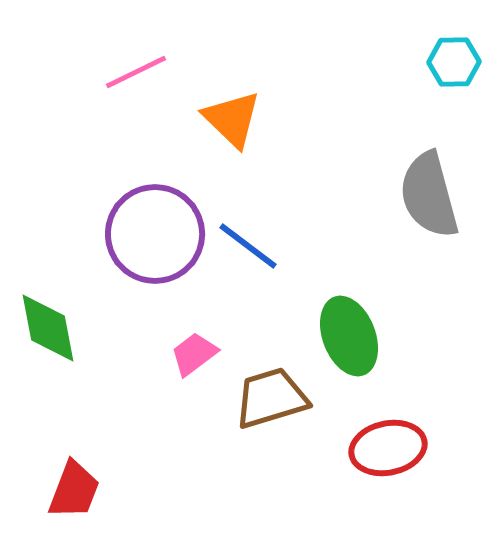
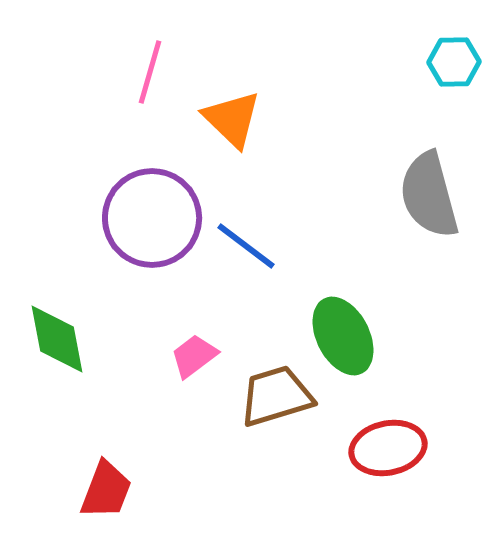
pink line: moved 14 px right; rotated 48 degrees counterclockwise
purple circle: moved 3 px left, 16 px up
blue line: moved 2 px left
green diamond: moved 9 px right, 11 px down
green ellipse: moved 6 px left; rotated 6 degrees counterclockwise
pink trapezoid: moved 2 px down
brown trapezoid: moved 5 px right, 2 px up
red trapezoid: moved 32 px right
